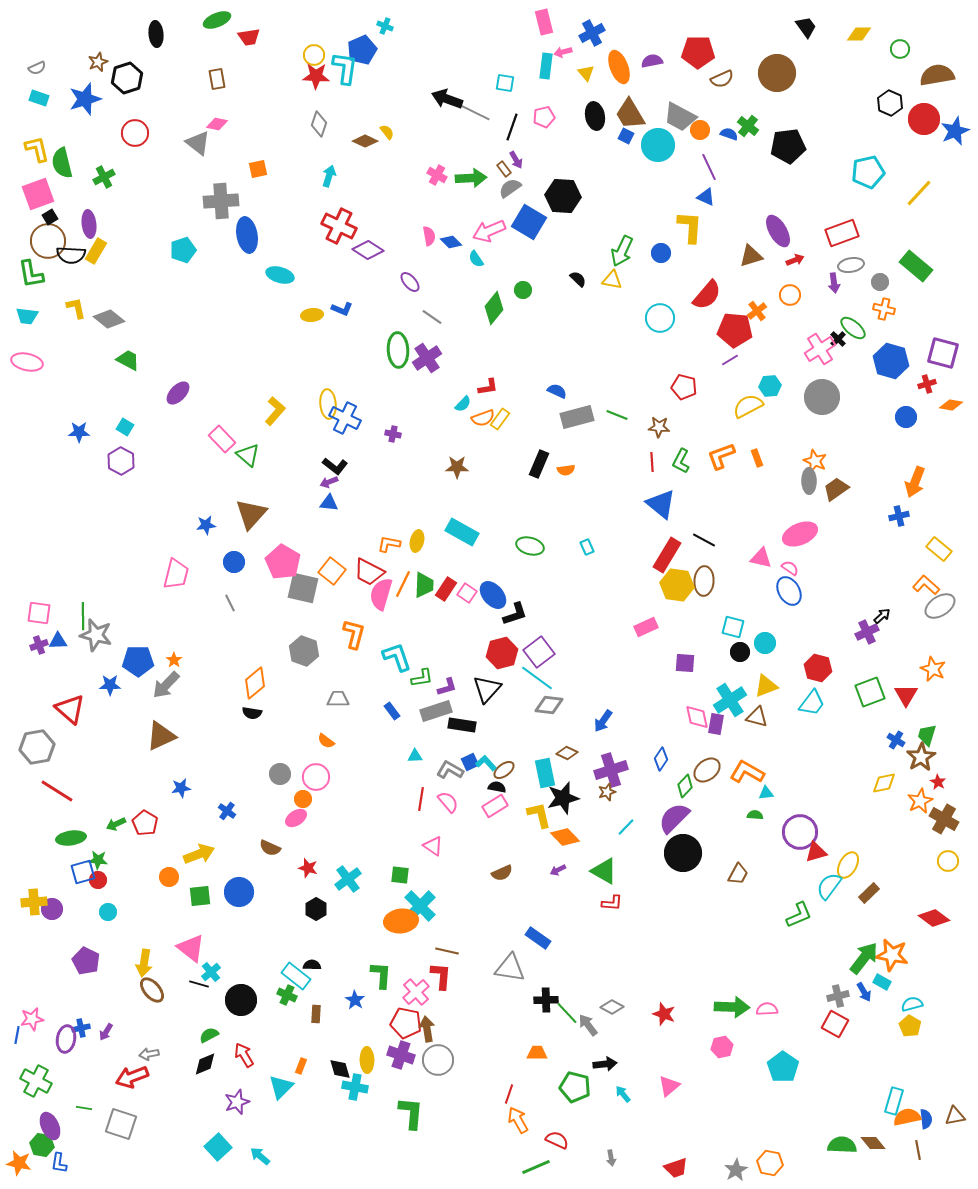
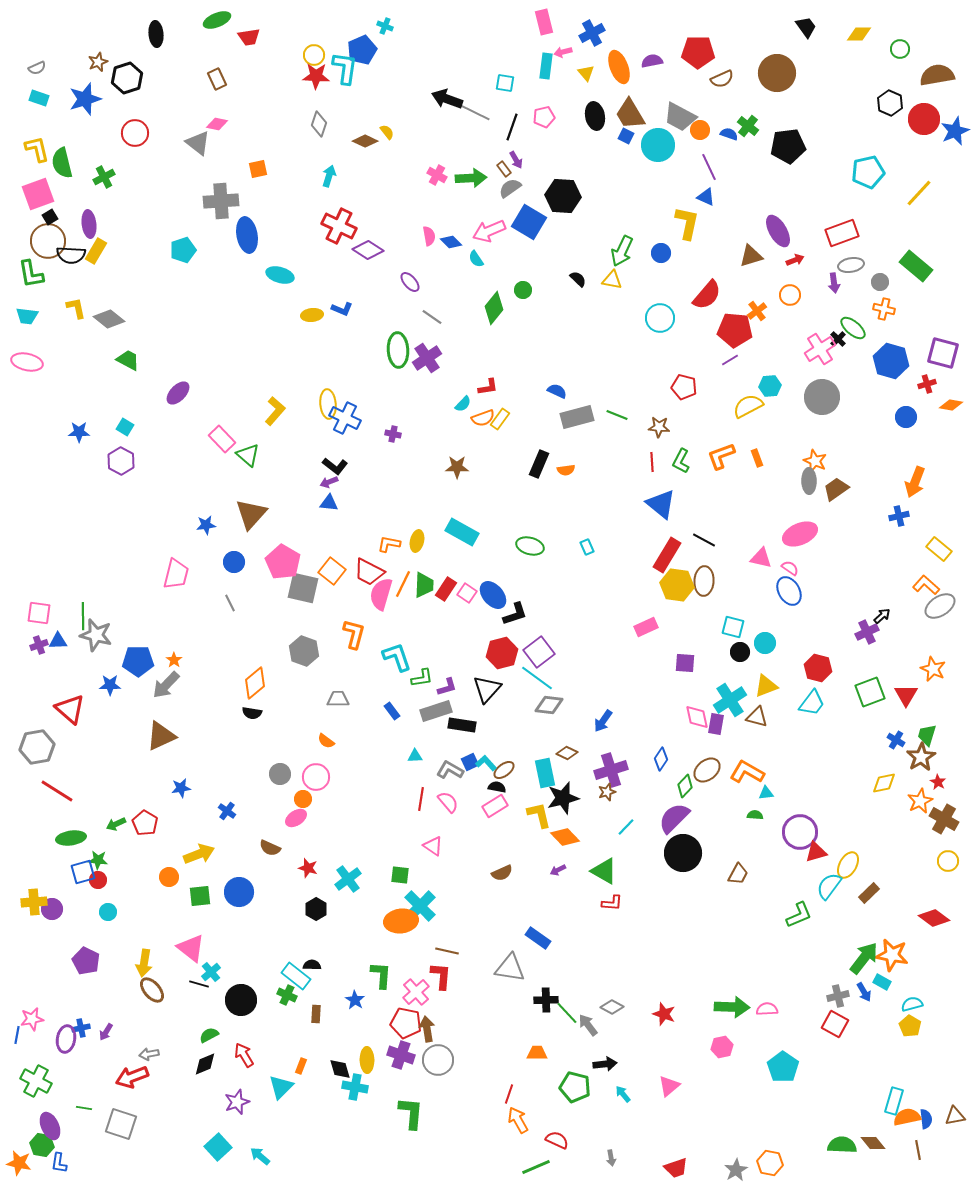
brown rectangle at (217, 79): rotated 15 degrees counterclockwise
yellow L-shape at (690, 227): moved 3 px left, 4 px up; rotated 8 degrees clockwise
